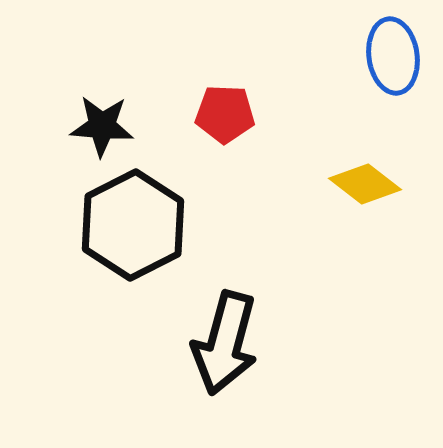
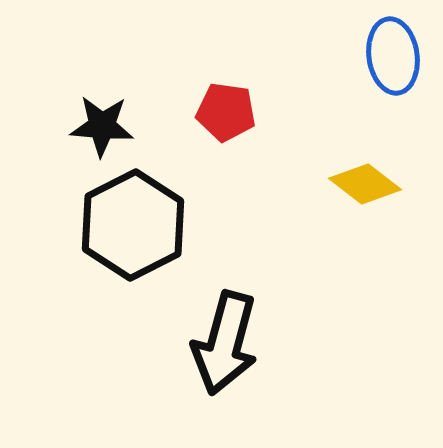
red pentagon: moved 1 px right, 2 px up; rotated 6 degrees clockwise
